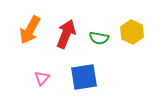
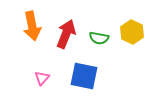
orange arrow: moved 2 px right, 4 px up; rotated 40 degrees counterclockwise
blue square: moved 1 px up; rotated 20 degrees clockwise
